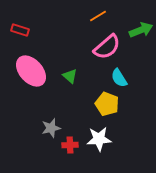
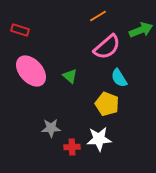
gray star: rotated 12 degrees clockwise
red cross: moved 2 px right, 2 px down
